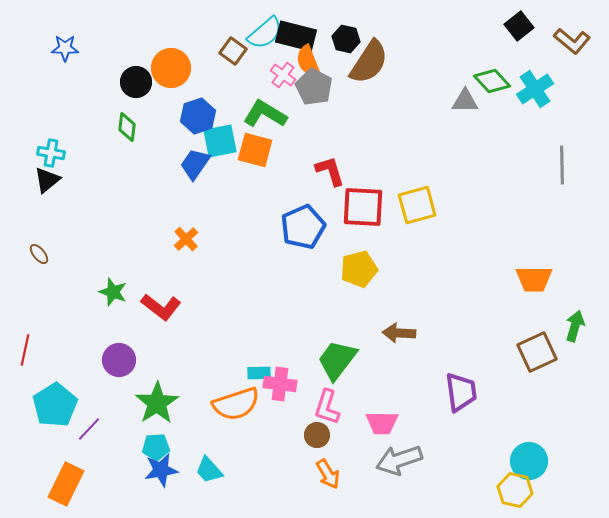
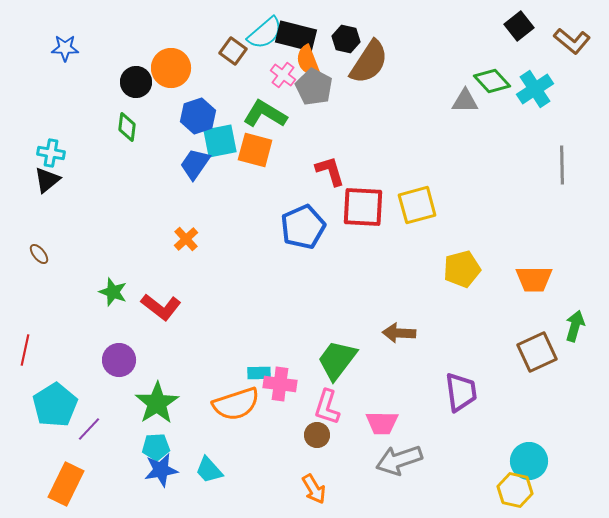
yellow pentagon at (359, 269): moved 103 px right
orange arrow at (328, 474): moved 14 px left, 15 px down
